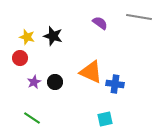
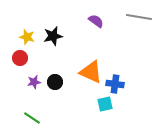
purple semicircle: moved 4 px left, 2 px up
black star: rotated 30 degrees counterclockwise
purple star: rotated 16 degrees clockwise
cyan square: moved 15 px up
